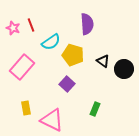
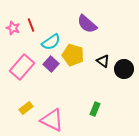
purple semicircle: rotated 135 degrees clockwise
purple square: moved 16 px left, 20 px up
yellow rectangle: rotated 64 degrees clockwise
